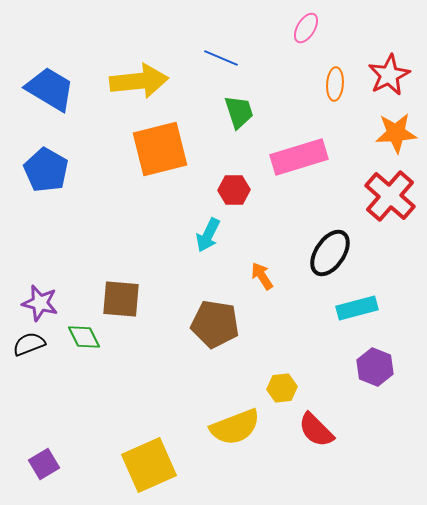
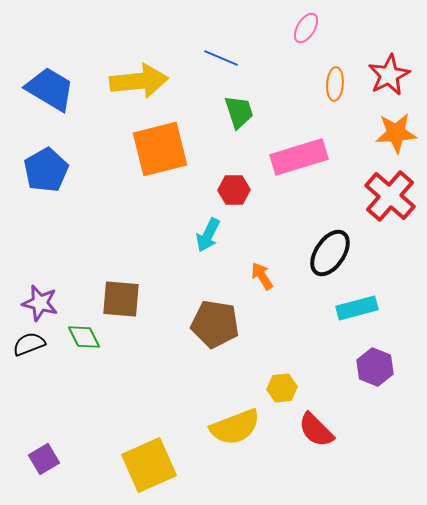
blue pentagon: rotated 12 degrees clockwise
purple square: moved 5 px up
